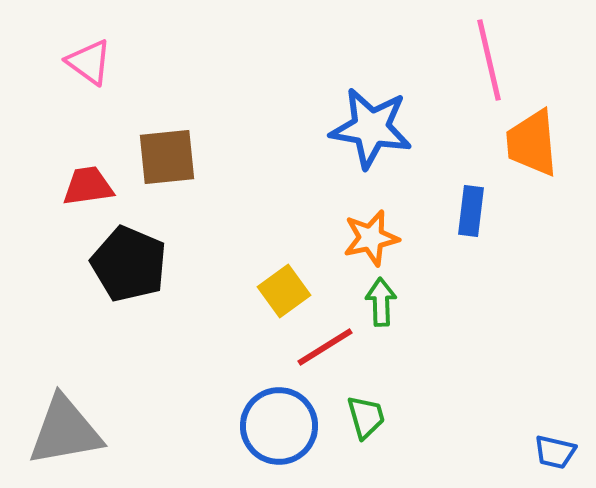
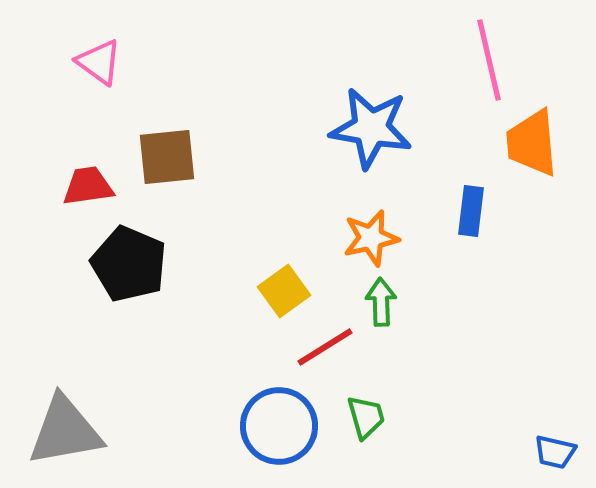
pink triangle: moved 10 px right
